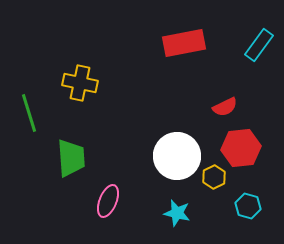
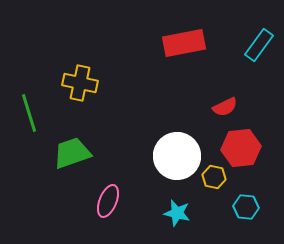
green trapezoid: moved 1 px right, 5 px up; rotated 105 degrees counterclockwise
yellow hexagon: rotated 20 degrees counterclockwise
cyan hexagon: moved 2 px left, 1 px down; rotated 10 degrees counterclockwise
